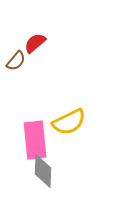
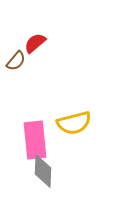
yellow semicircle: moved 5 px right, 1 px down; rotated 12 degrees clockwise
